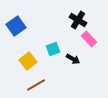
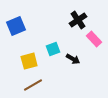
black cross: rotated 24 degrees clockwise
blue square: rotated 12 degrees clockwise
pink rectangle: moved 5 px right
yellow square: moved 1 px right; rotated 24 degrees clockwise
brown line: moved 3 px left
